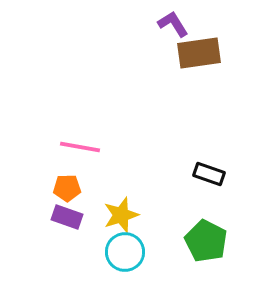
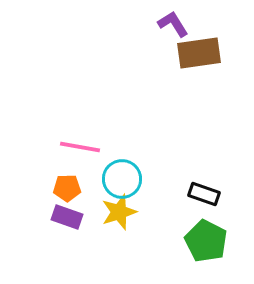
black rectangle: moved 5 px left, 20 px down
yellow star: moved 2 px left, 3 px up
cyan circle: moved 3 px left, 73 px up
